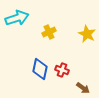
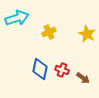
brown arrow: moved 10 px up
